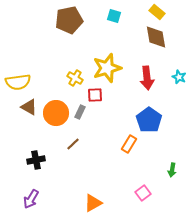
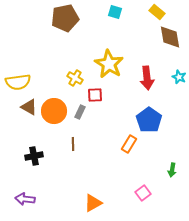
cyan square: moved 1 px right, 4 px up
brown pentagon: moved 4 px left, 2 px up
brown diamond: moved 14 px right
yellow star: moved 2 px right, 4 px up; rotated 24 degrees counterclockwise
orange circle: moved 2 px left, 2 px up
brown line: rotated 48 degrees counterclockwise
black cross: moved 2 px left, 4 px up
purple arrow: moved 6 px left; rotated 66 degrees clockwise
